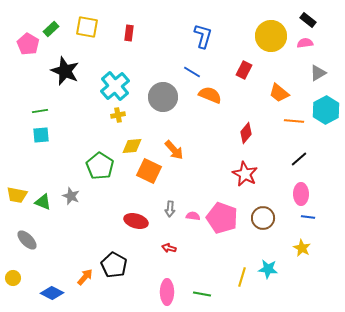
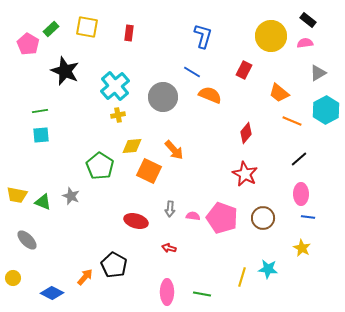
orange line at (294, 121): moved 2 px left; rotated 18 degrees clockwise
